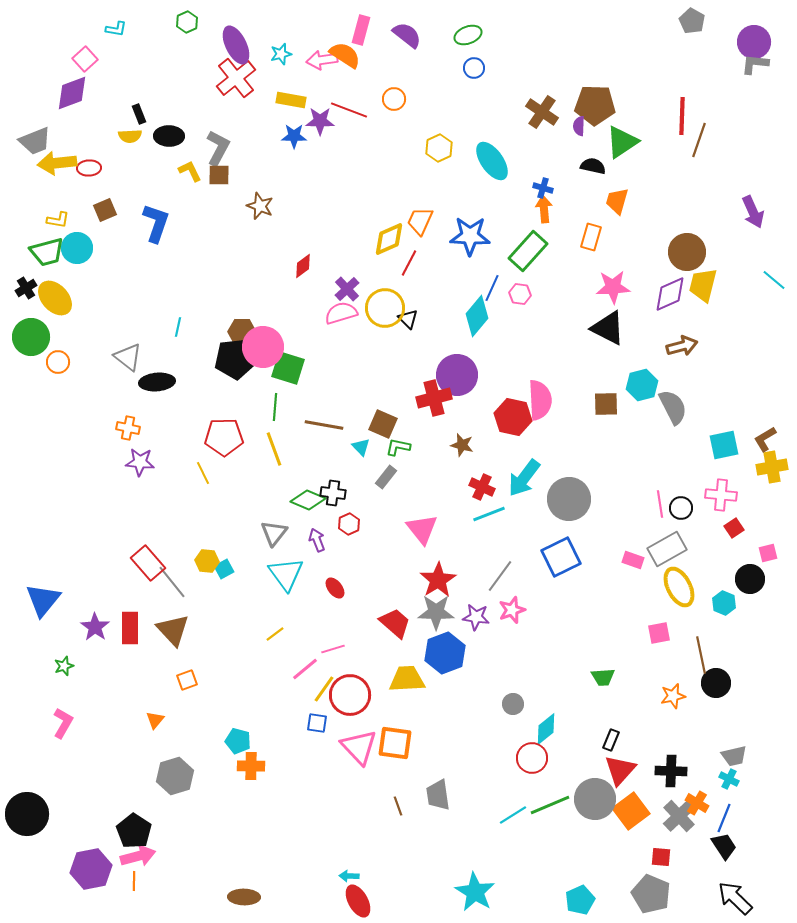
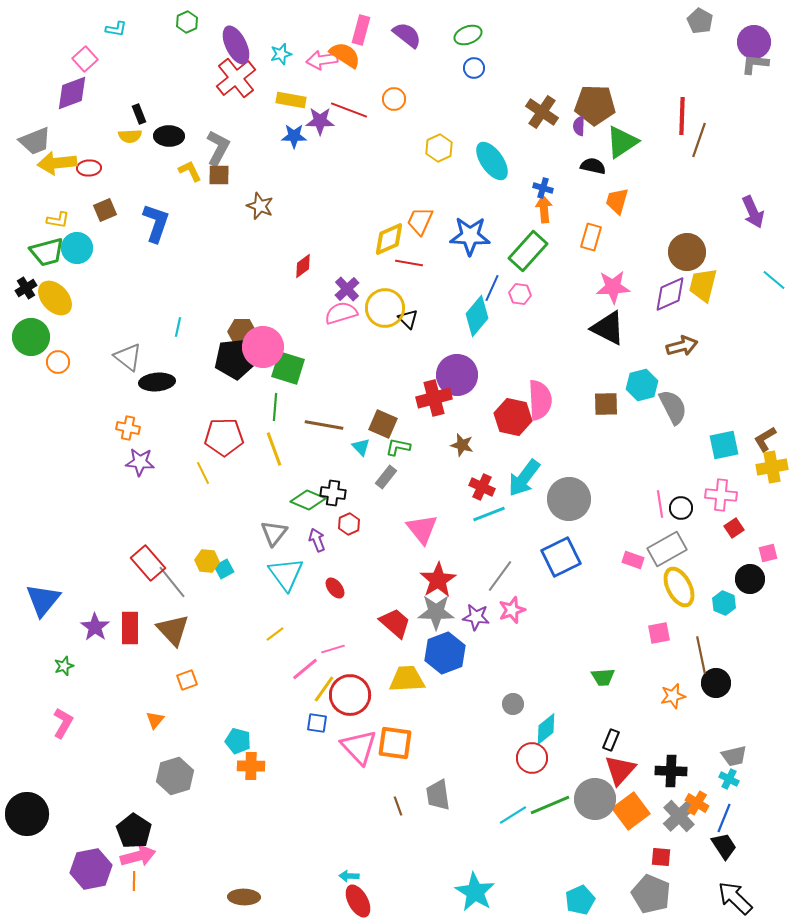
gray pentagon at (692, 21): moved 8 px right
red line at (409, 263): rotated 72 degrees clockwise
